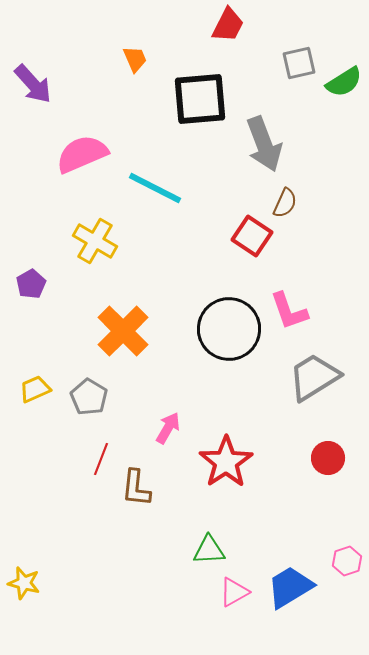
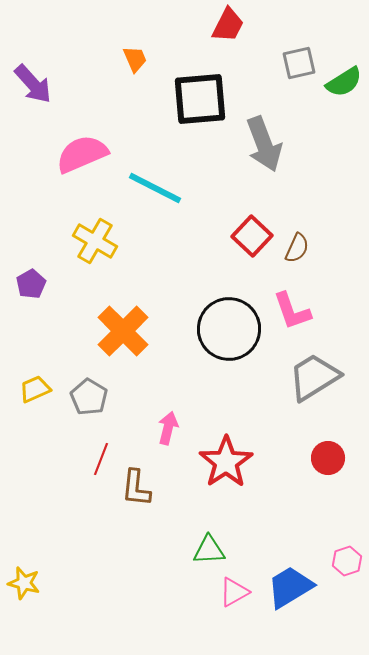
brown semicircle: moved 12 px right, 45 px down
red square: rotated 9 degrees clockwise
pink L-shape: moved 3 px right
pink arrow: rotated 16 degrees counterclockwise
